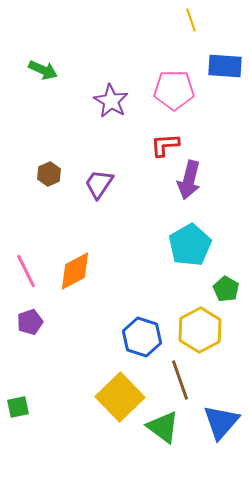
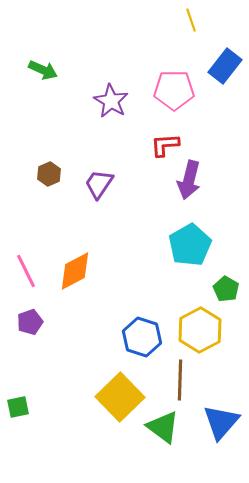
blue rectangle: rotated 56 degrees counterclockwise
brown line: rotated 21 degrees clockwise
